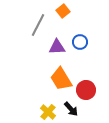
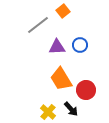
gray line: rotated 25 degrees clockwise
blue circle: moved 3 px down
